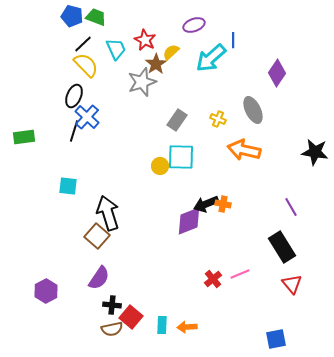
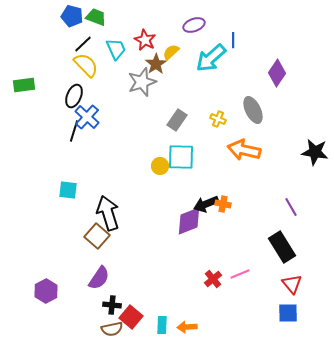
green rectangle at (24, 137): moved 52 px up
cyan square at (68, 186): moved 4 px down
blue square at (276, 339): moved 12 px right, 26 px up; rotated 10 degrees clockwise
